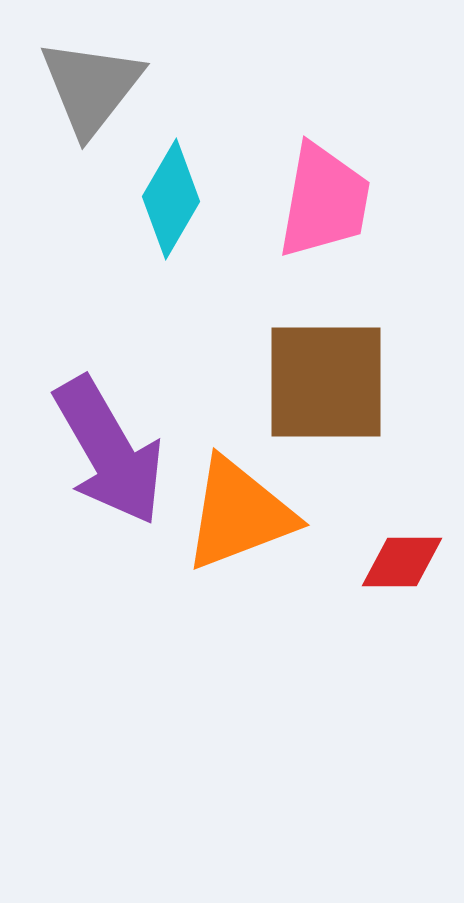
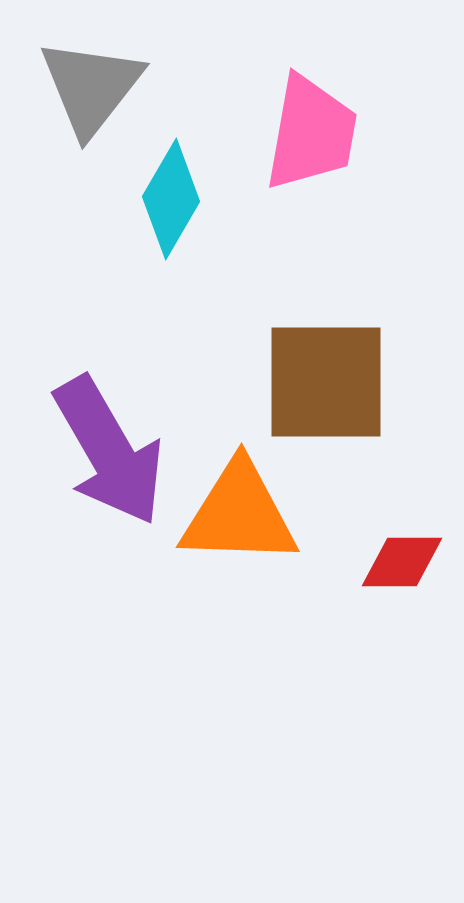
pink trapezoid: moved 13 px left, 68 px up
orange triangle: rotated 23 degrees clockwise
